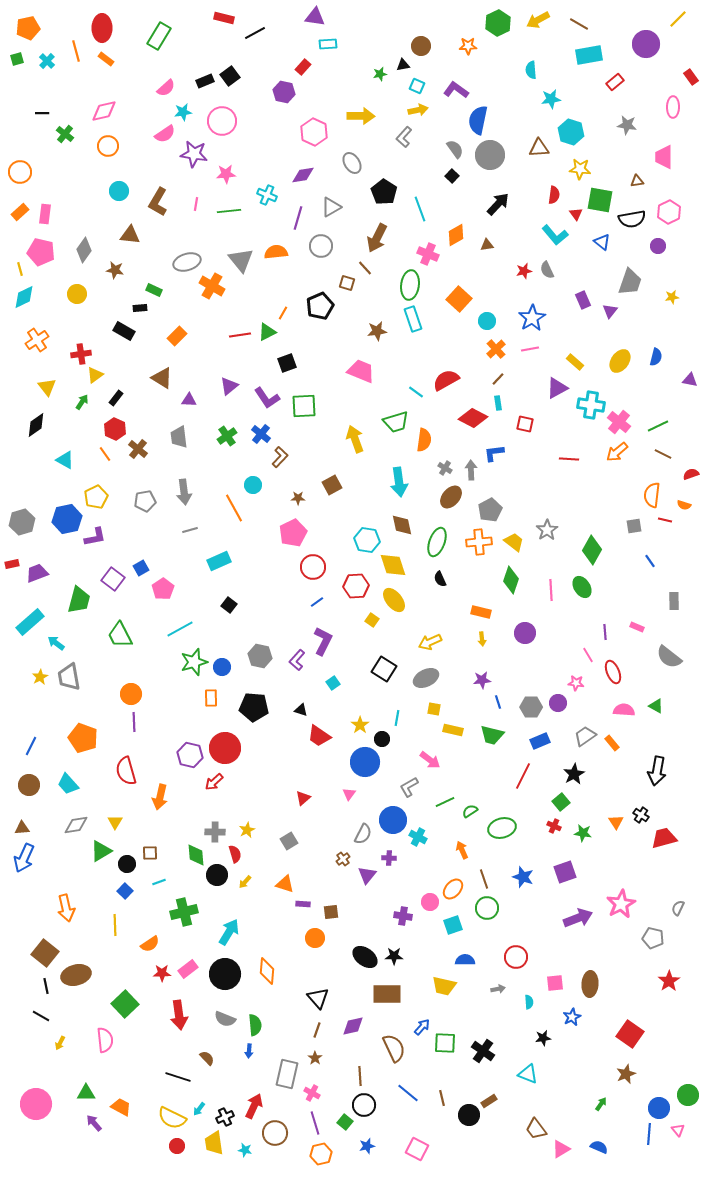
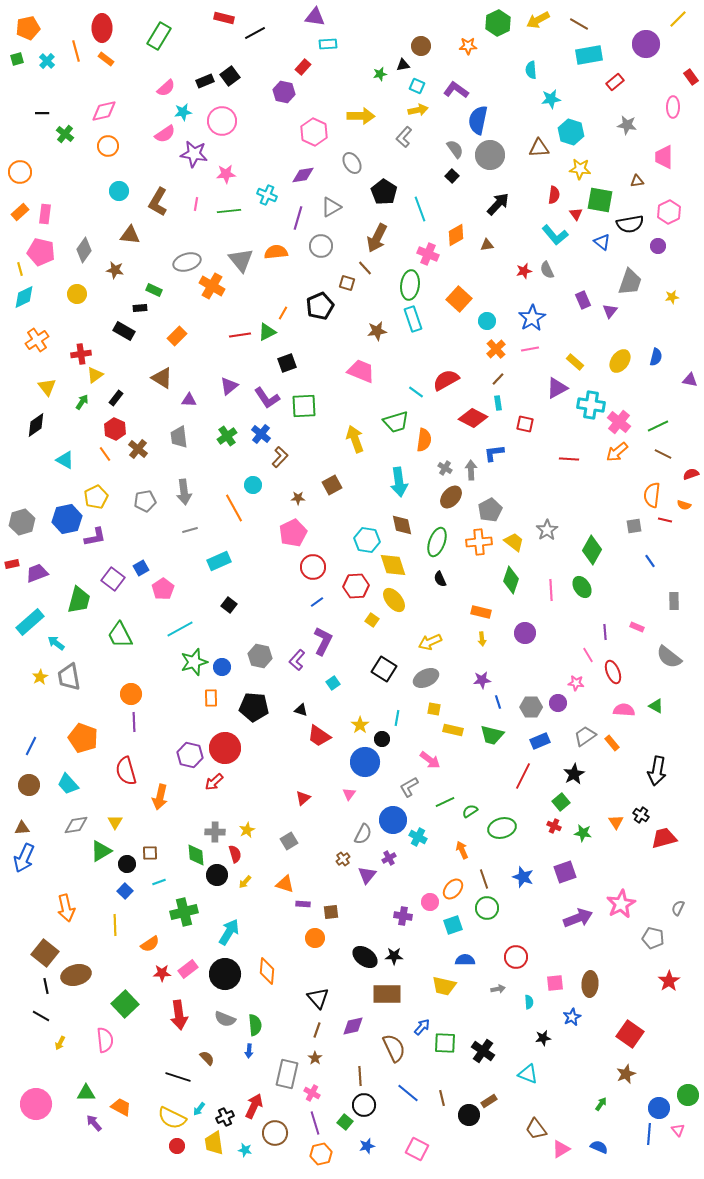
black semicircle at (632, 219): moved 2 px left, 5 px down
purple cross at (389, 858): rotated 32 degrees counterclockwise
